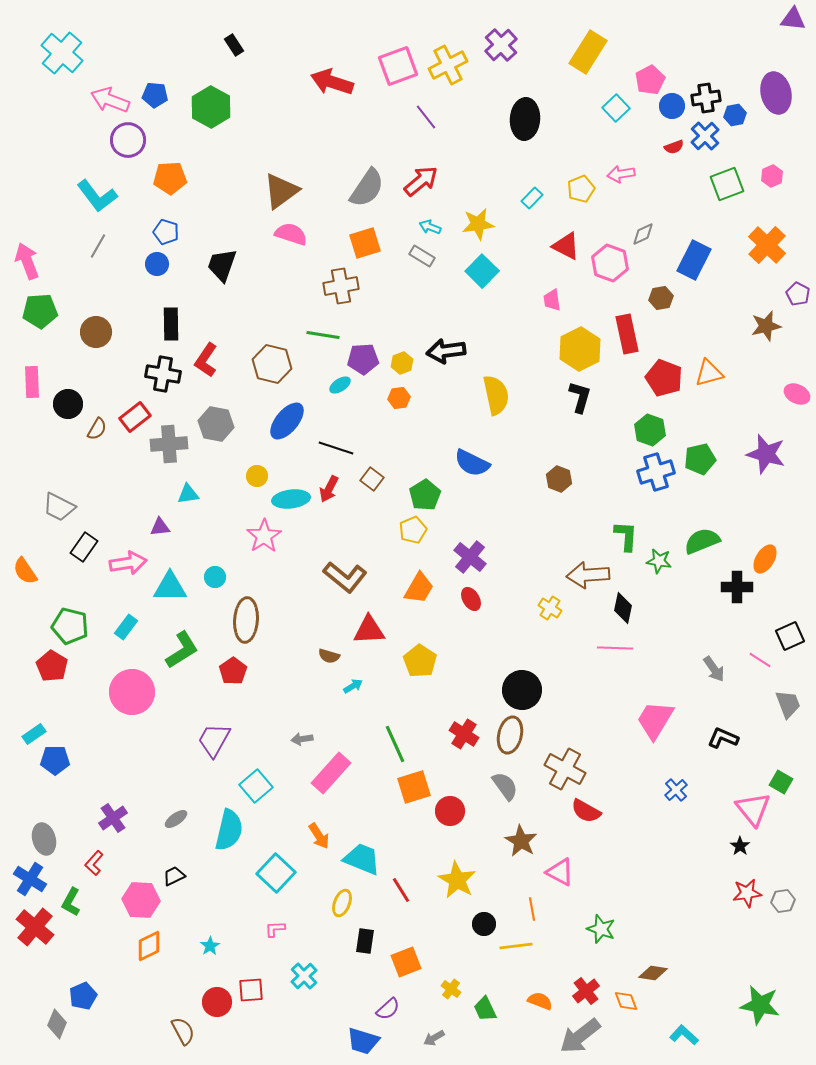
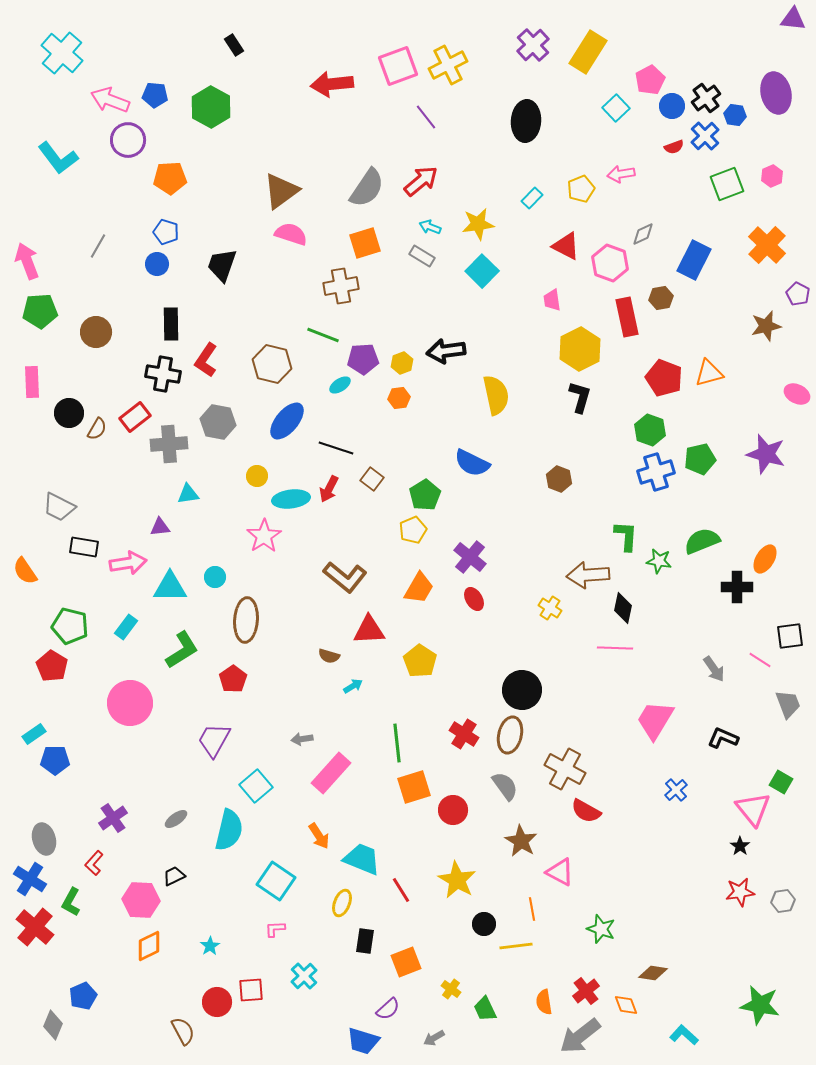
purple cross at (501, 45): moved 32 px right
red arrow at (332, 82): moved 2 px down; rotated 24 degrees counterclockwise
black cross at (706, 98): rotated 28 degrees counterclockwise
blue hexagon at (735, 115): rotated 20 degrees clockwise
black ellipse at (525, 119): moved 1 px right, 2 px down
cyan L-shape at (97, 196): moved 39 px left, 38 px up
red rectangle at (627, 334): moved 17 px up
green line at (323, 335): rotated 12 degrees clockwise
black circle at (68, 404): moved 1 px right, 9 px down
gray hexagon at (216, 424): moved 2 px right, 2 px up
black rectangle at (84, 547): rotated 64 degrees clockwise
red ellipse at (471, 599): moved 3 px right
black square at (790, 636): rotated 16 degrees clockwise
red pentagon at (233, 671): moved 8 px down
pink circle at (132, 692): moved 2 px left, 11 px down
green line at (395, 744): moved 2 px right, 1 px up; rotated 18 degrees clockwise
red circle at (450, 811): moved 3 px right, 1 px up
cyan square at (276, 873): moved 8 px down; rotated 9 degrees counterclockwise
red star at (747, 893): moved 7 px left, 1 px up
orange semicircle at (540, 1001): moved 4 px right, 1 px down; rotated 120 degrees counterclockwise
orange diamond at (626, 1001): moved 4 px down
gray diamond at (57, 1024): moved 4 px left, 1 px down
